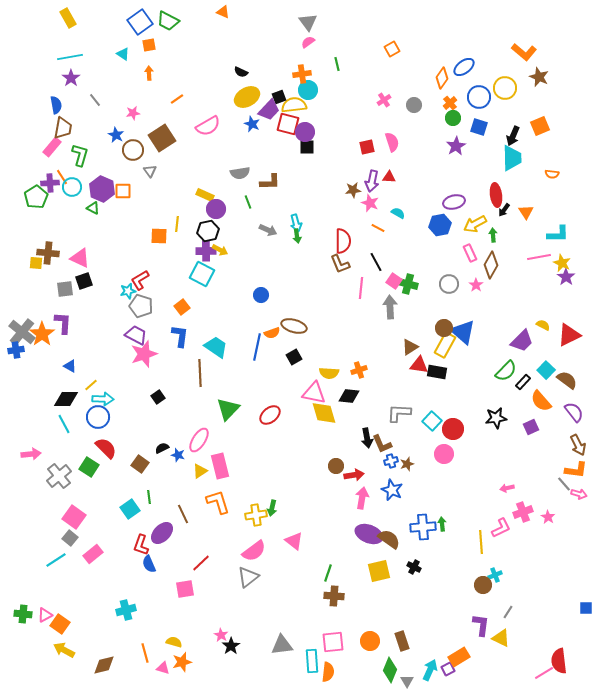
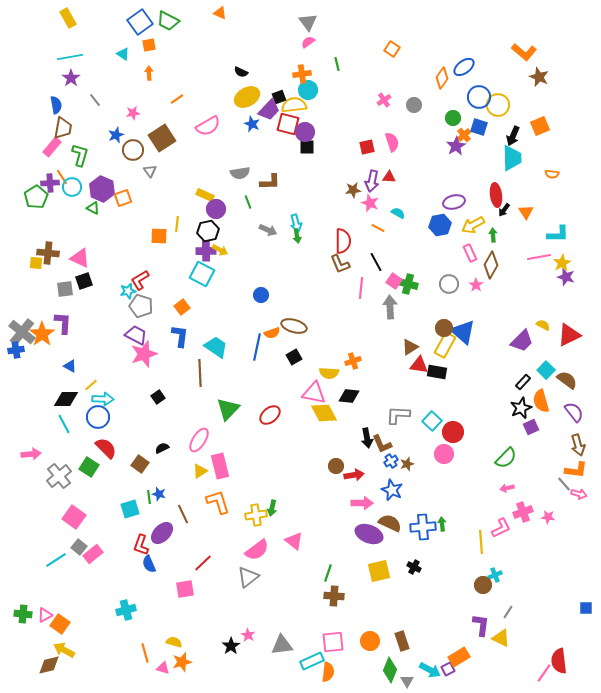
orange triangle at (223, 12): moved 3 px left, 1 px down
orange square at (392, 49): rotated 28 degrees counterclockwise
yellow circle at (505, 88): moved 7 px left, 17 px down
orange cross at (450, 103): moved 14 px right, 32 px down
blue star at (116, 135): rotated 21 degrees clockwise
orange square at (123, 191): moved 7 px down; rotated 18 degrees counterclockwise
yellow arrow at (475, 224): moved 2 px left, 1 px down
yellow star at (562, 263): rotated 18 degrees clockwise
purple star at (566, 277): rotated 18 degrees counterclockwise
orange cross at (359, 370): moved 6 px left, 9 px up
green semicircle at (506, 371): moved 87 px down
orange semicircle at (541, 401): rotated 25 degrees clockwise
yellow diamond at (324, 413): rotated 12 degrees counterclockwise
gray L-shape at (399, 413): moved 1 px left, 2 px down
black star at (496, 418): moved 25 px right, 10 px up; rotated 15 degrees counterclockwise
red circle at (453, 429): moved 3 px down
brown arrow at (578, 445): rotated 10 degrees clockwise
blue star at (178, 455): moved 19 px left, 39 px down
blue cross at (391, 461): rotated 16 degrees counterclockwise
pink arrow at (362, 498): moved 5 px down; rotated 80 degrees clockwise
cyan square at (130, 509): rotated 18 degrees clockwise
pink star at (548, 517): rotated 24 degrees counterclockwise
gray square at (70, 538): moved 9 px right, 9 px down
brown semicircle at (389, 539): moved 1 px right, 16 px up; rotated 10 degrees counterclockwise
pink semicircle at (254, 551): moved 3 px right, 1 px up
red line at (201, 563): moved 2 px right
pink star at (221, 635): moved 27 px right
cyan rectangle at (312, 661): rotated 70 degrees clockwise
brown diamond at (104, 665): moved 55 px left
cyan arrow at (430, 670): rotated 95 degrees clockwise
pink line at (544, 673): rotated 24 degrees counterclockwise
